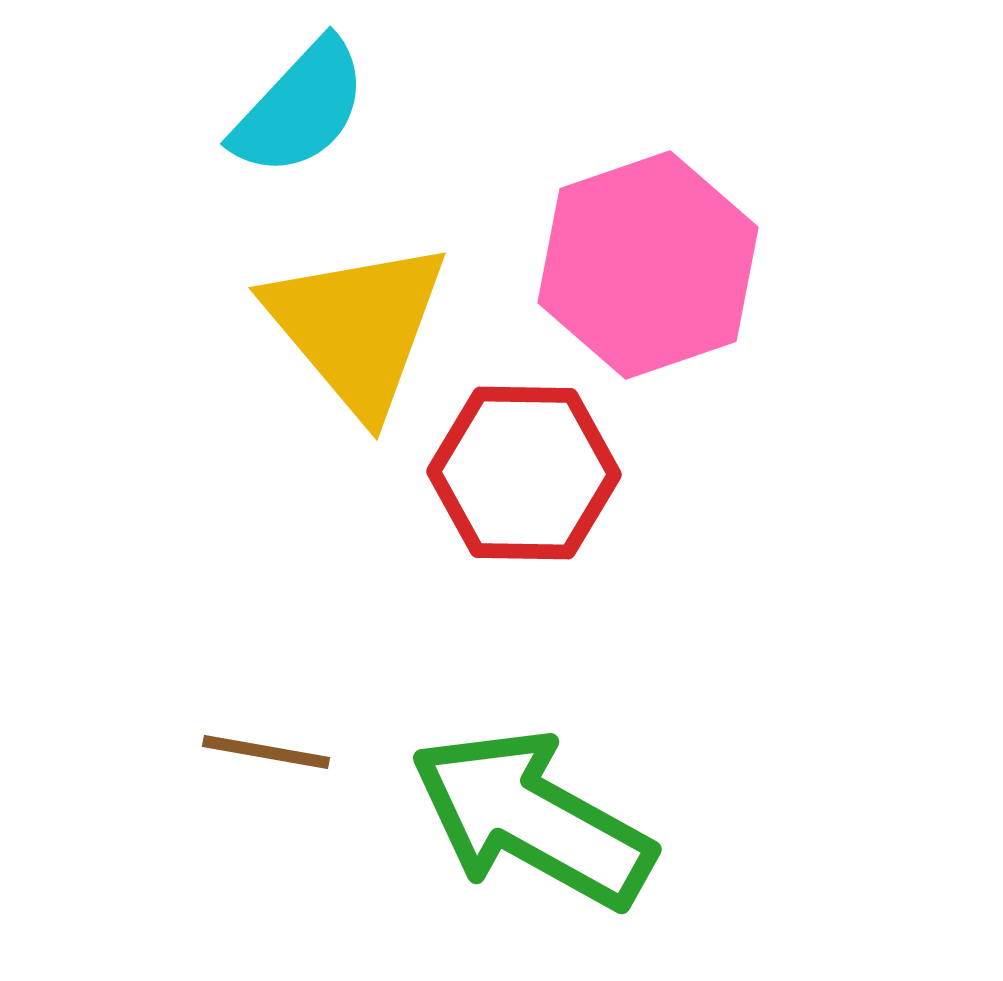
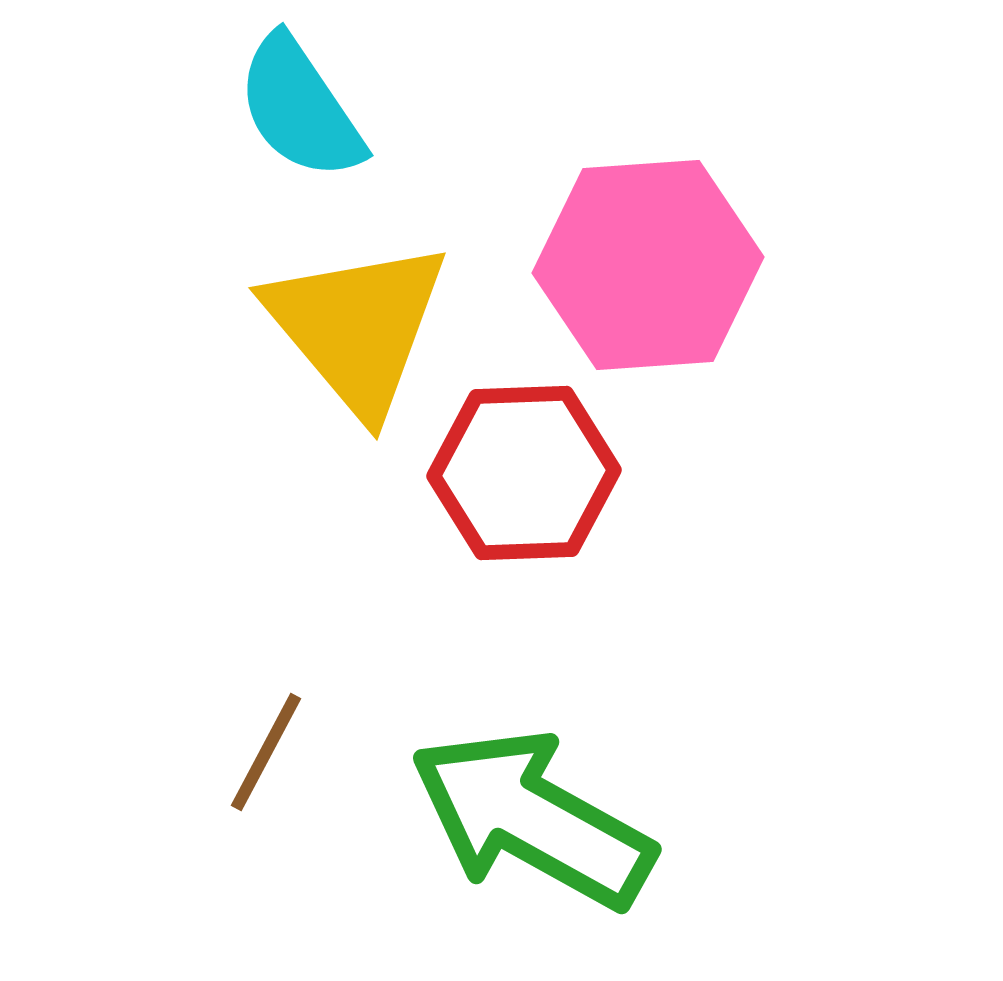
cyan semicircle: rotated 103 degrees clockwise
pink hexagon: rotated 15 degrees clockwise
red hexagon: rotated 3 degrees counterclockwise
brown line: rotated 72 degrees counterclockwise
